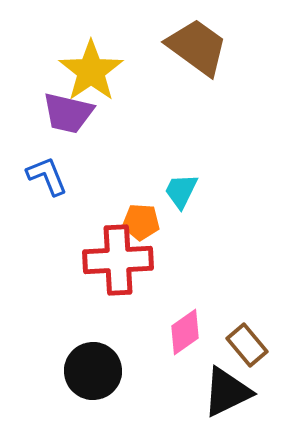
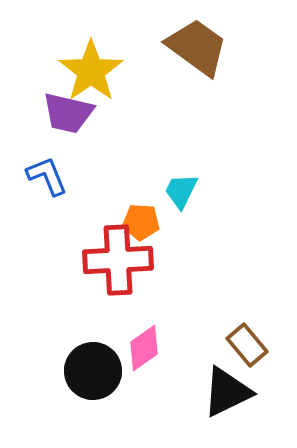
pink diamond: moved 41 px left, 16 px down
